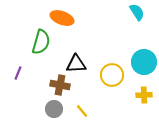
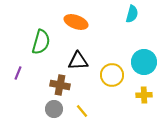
cyan semicircle: moved 5 px left, 2 px down; rotated 48 degrees clockwise
orange ellipse: moved 14 px right, 4 px down
black triangle: moved 2 px right, 3 px up
